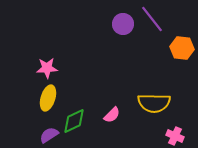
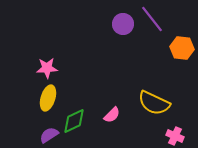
yellow semicircle: rotated 24 degrees clockwise
